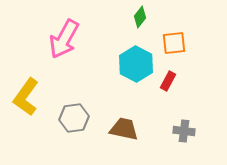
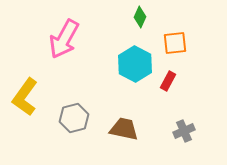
green diamond: rotated 15 degrees counterclockwise
orange square: moved 1 px right
cyan hexagon: moved 1 px left
yellow L-shape: moved 1 px left
gray hexagon: rotated 8 degrees counterclockwise
gray cross: rotated 30 degrees counterclockwise
